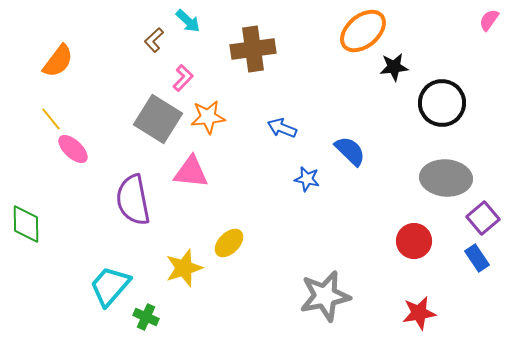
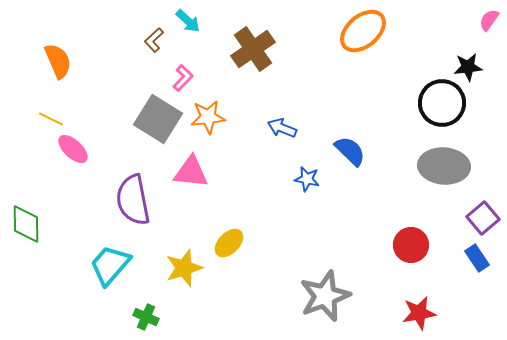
brown cross: rotated 27 degrees counterclockwise
orange semicircle: rotated 60 degrees counterclockwise
black star: moved 74 px right
yellow line: rotated 25 degrees counterclockwise
gray ellipse: moved 2 px left, 12 px up
red circle: moved 3 px left, 4 px down
cyan trapezoid: moved 21 px up
gray star: rotated 9 degrees counterclockwise
